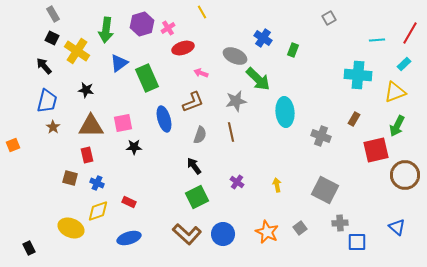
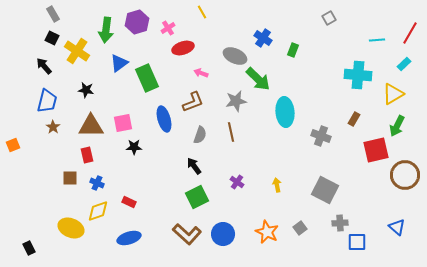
purple hexagon at (142, 24): moved 5 px left, 2 px up
yellow triangle at (395, 92): moved 2 px left, 2 px down; rotated 10 degrees counterclockwise
brown square at (70, 178): rotated 14 degrees counterclockwise
